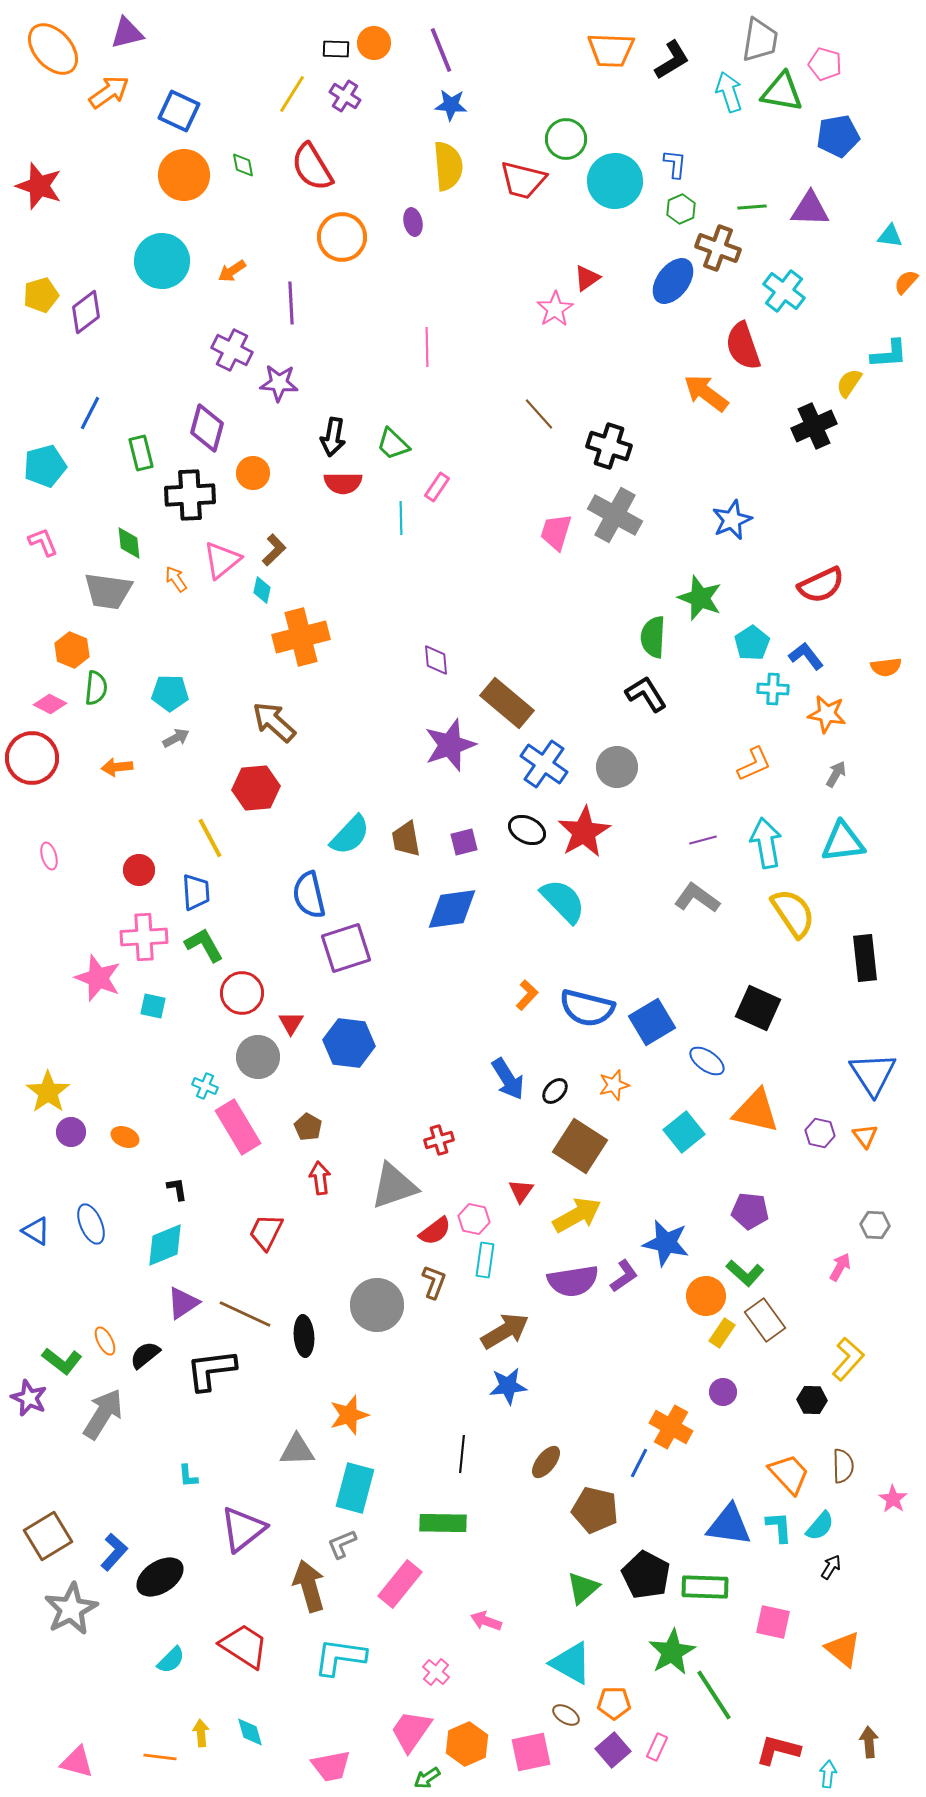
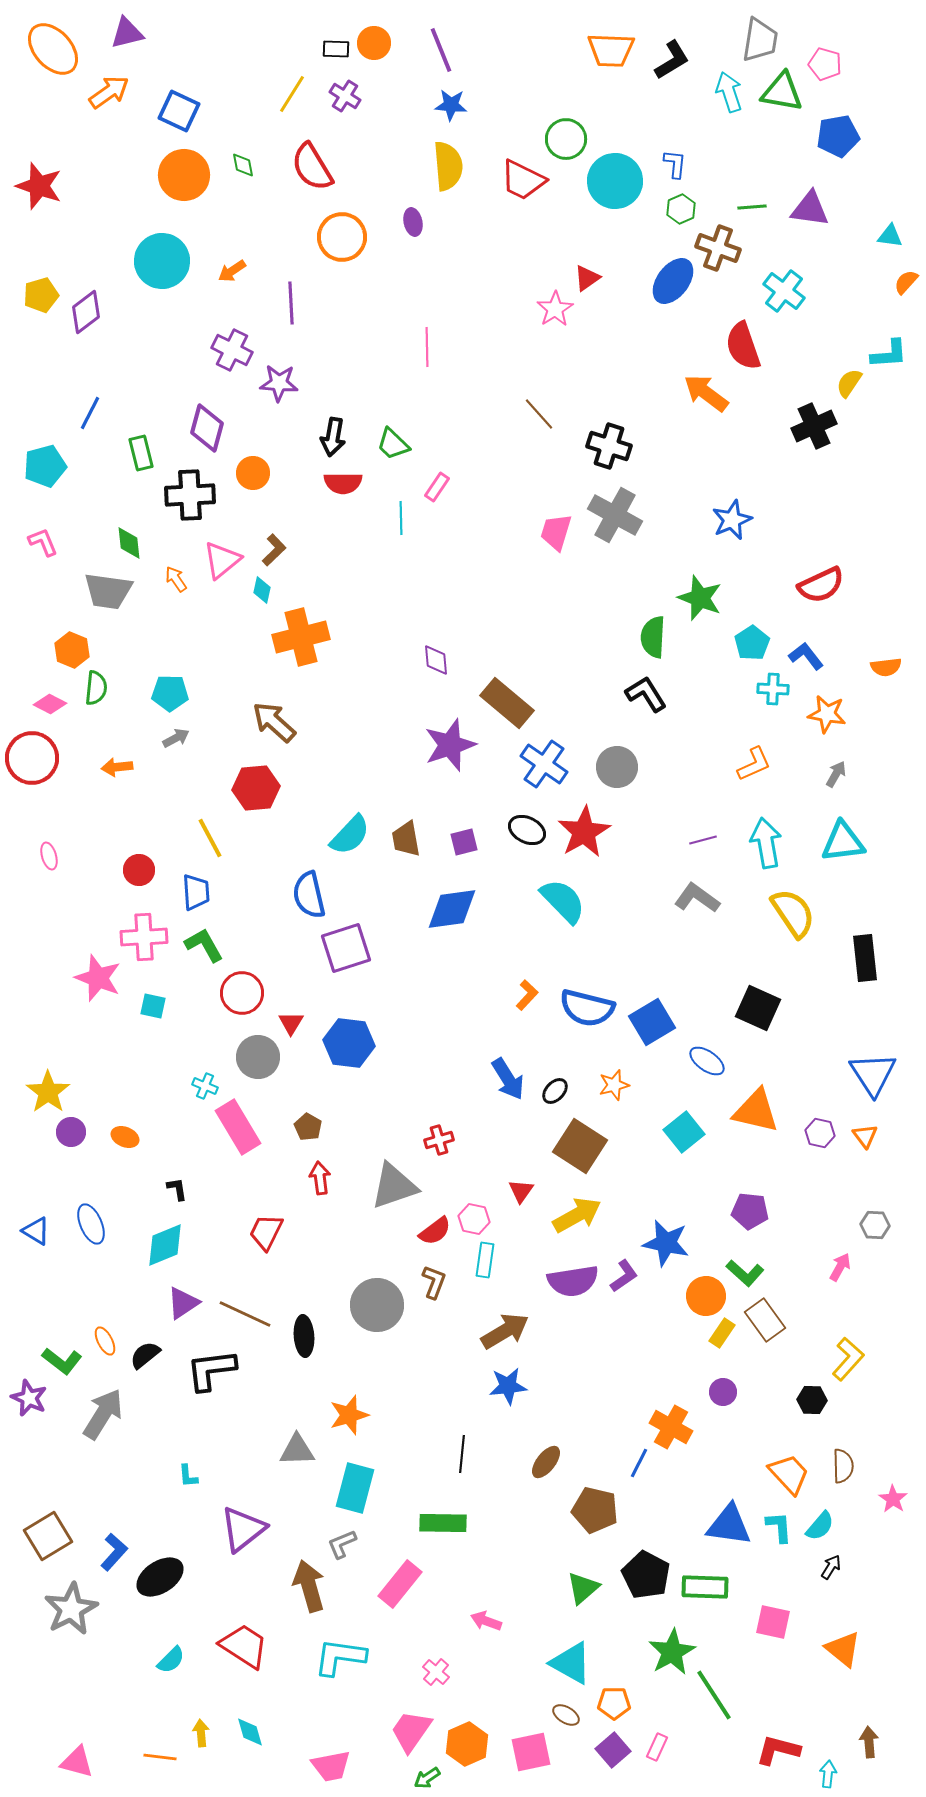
red trapezoid at (523, 180): rotated 12 degrees clockwise
purple triangle at (810, 209): rotated 6 degrees clockwise
